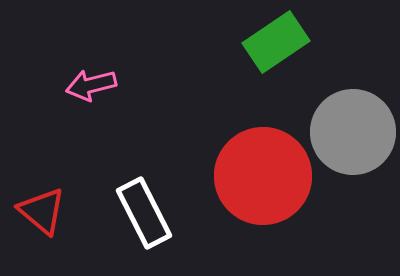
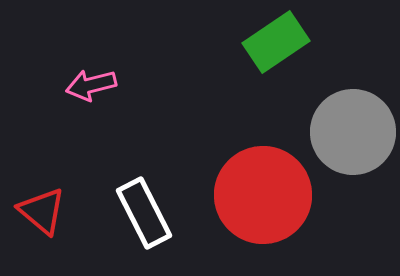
red circle: moved 19 px down
